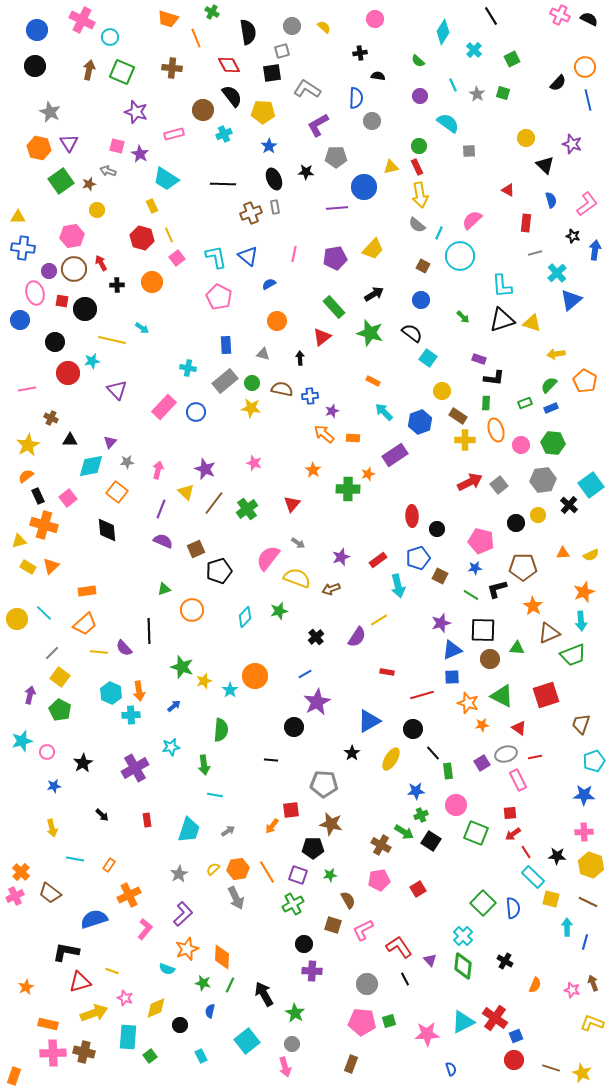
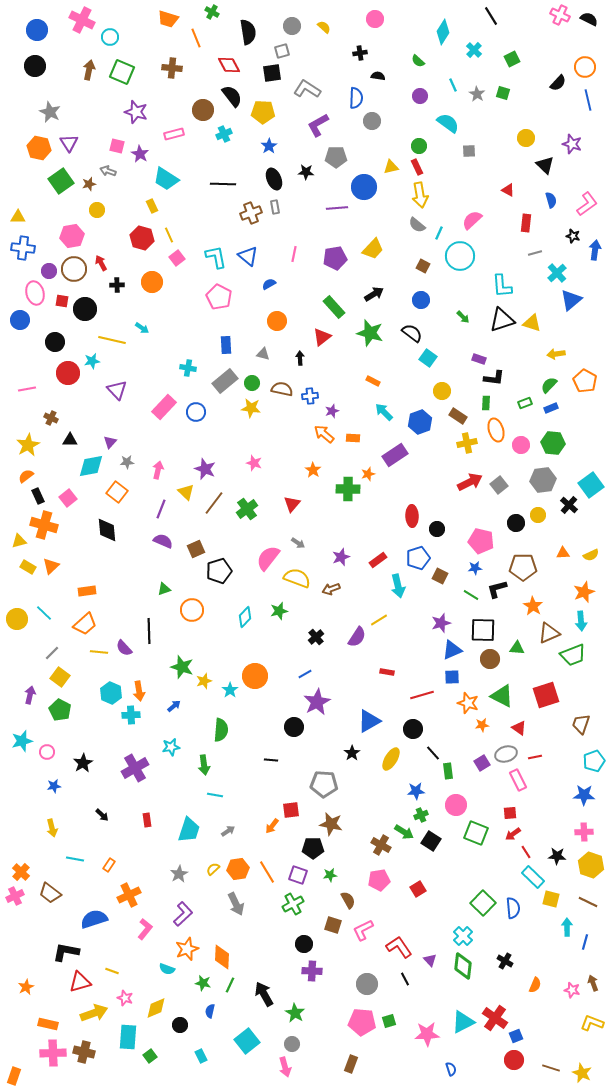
yellow cross at (465, 440): moved 2 px right, 3 px down; rotated 12 degrees counterclockwise
gray arrow at (236, 898): moved 6 px down
